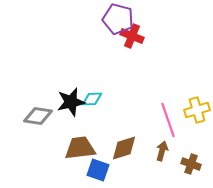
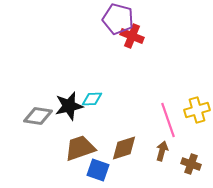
black star: moved 2 px left, 4 px down
brown trapezoid: rotated 12 degrees counterclockwise
